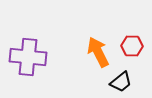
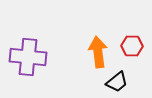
orange arrow: rotated 20 degrees clockwise
black trapezoid: moved 4 px left
